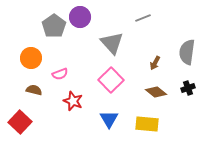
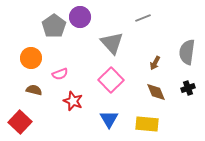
brown diamond: rotated 30 degrees clockwise
